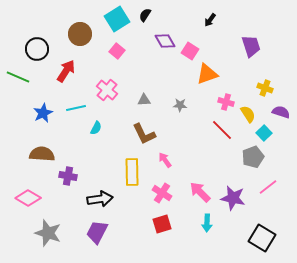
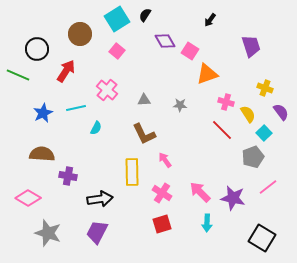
green line at (18, 77): moved 2 px up
purple semicircle at (281, 112): rotated 36 degrees clockwise
